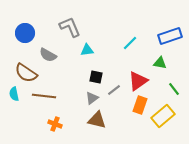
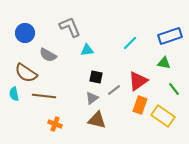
green triangle: moved 4 px right
yellow rectangle: rotated 75 degrees clockwise
